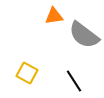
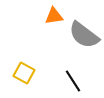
yellow square: moved 3 px left
black line: moved 1 px left
